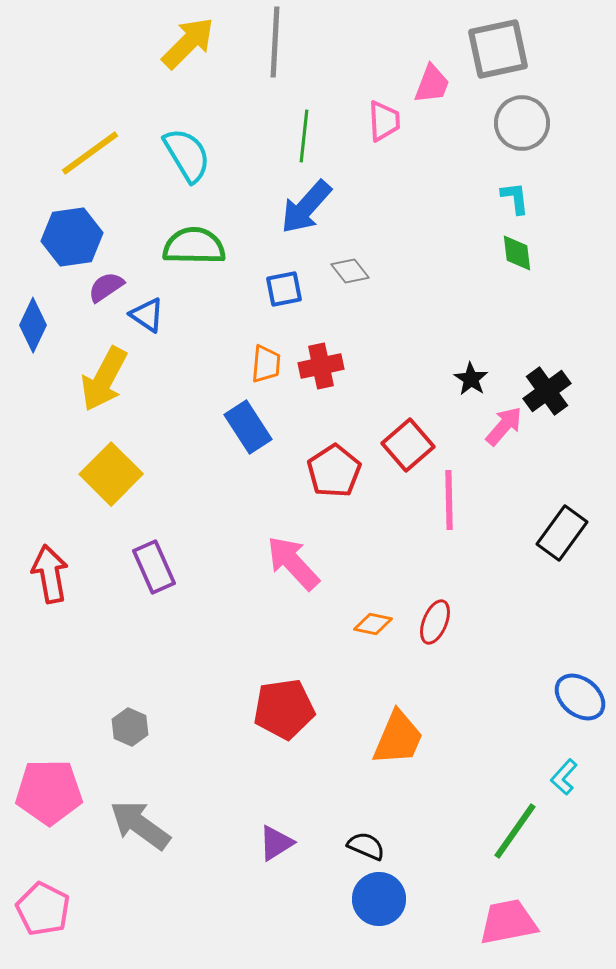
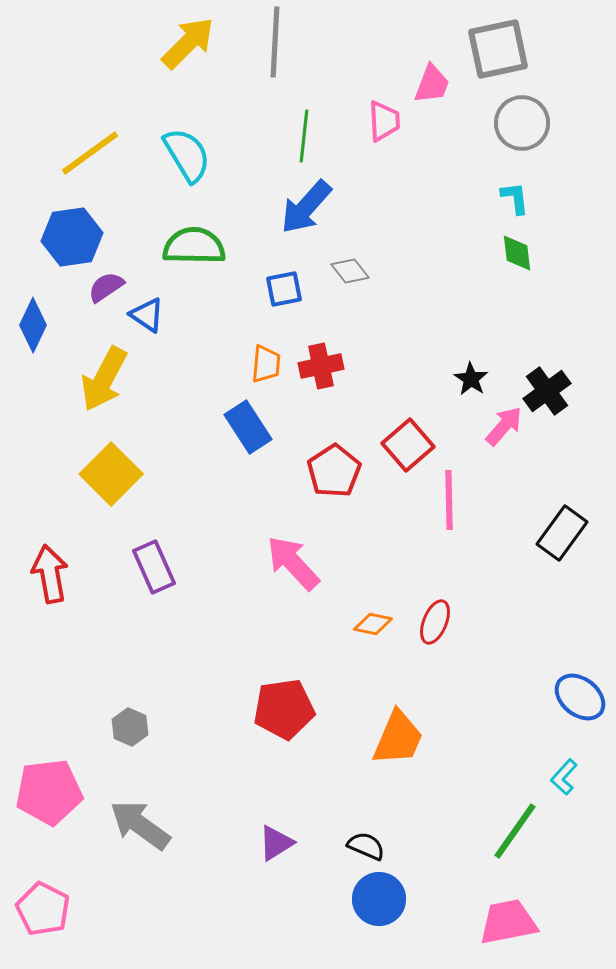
pink pentagon at (49, 792): rotated 6 degrees counterclockwise
